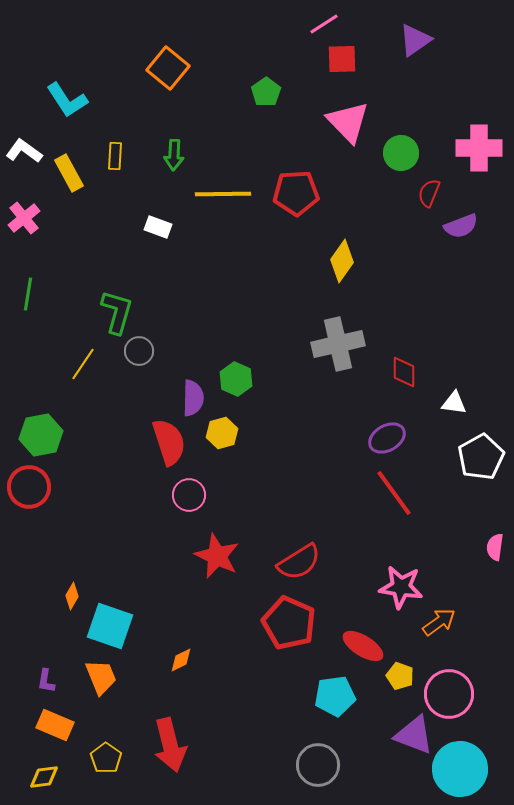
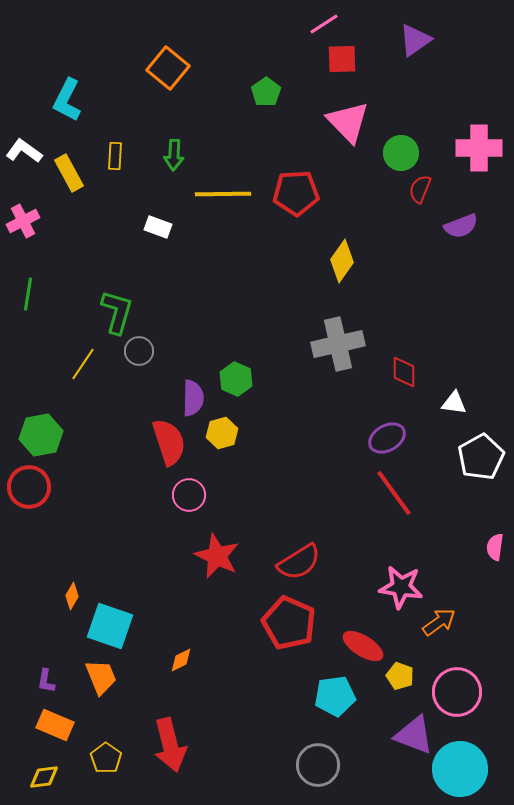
cyan L-shape at (67, 100): rotated 60 degrees clockwise
red semicircle at (429, 193): moved 9 px left, 4 px up
pink cross at (24, 218): moved 1 px left, 3 px down; rotated 12 degrees clockwise
pink circle at (449, 694): moved 8 px right, 2 px up
